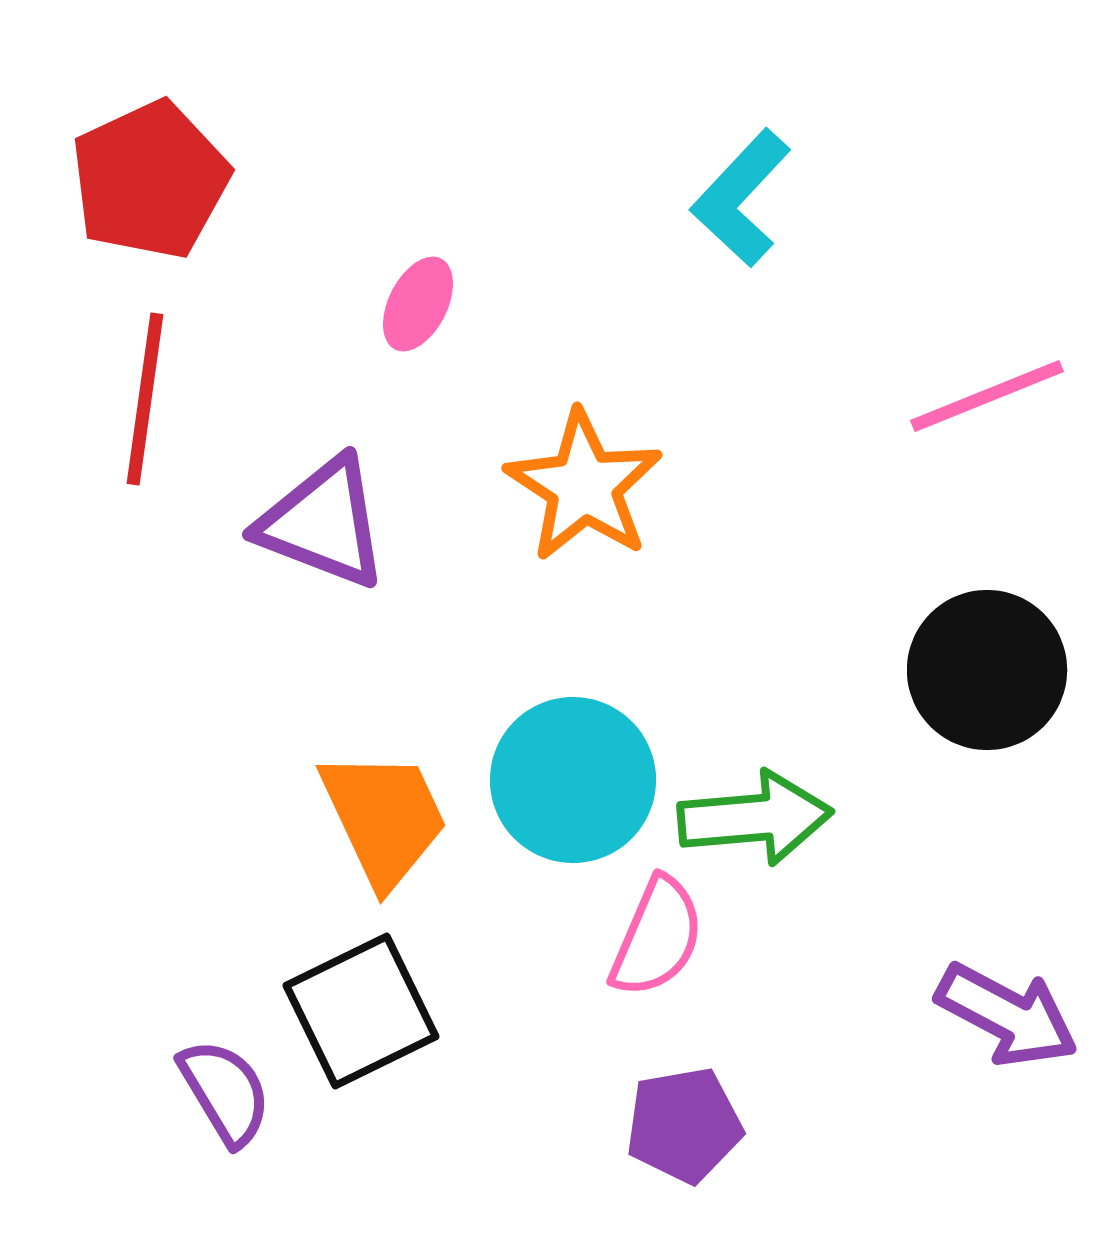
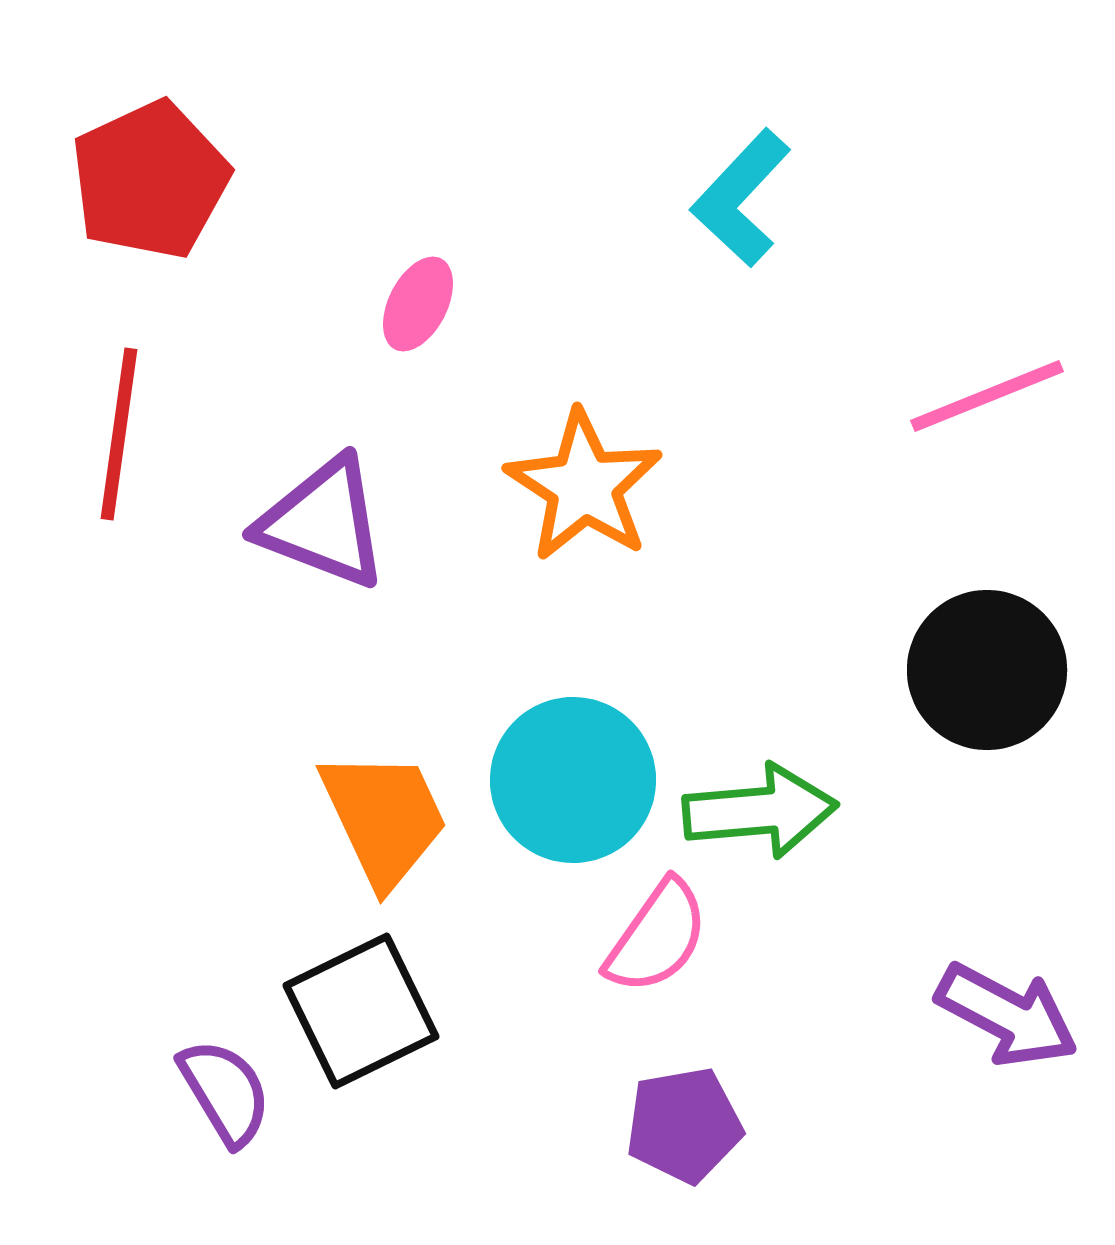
red line: moved 26 px left, 35 px down
green arrow: moved 5 px right, 7 px up
pink semicircle: rotated 12 degrees clockwise
